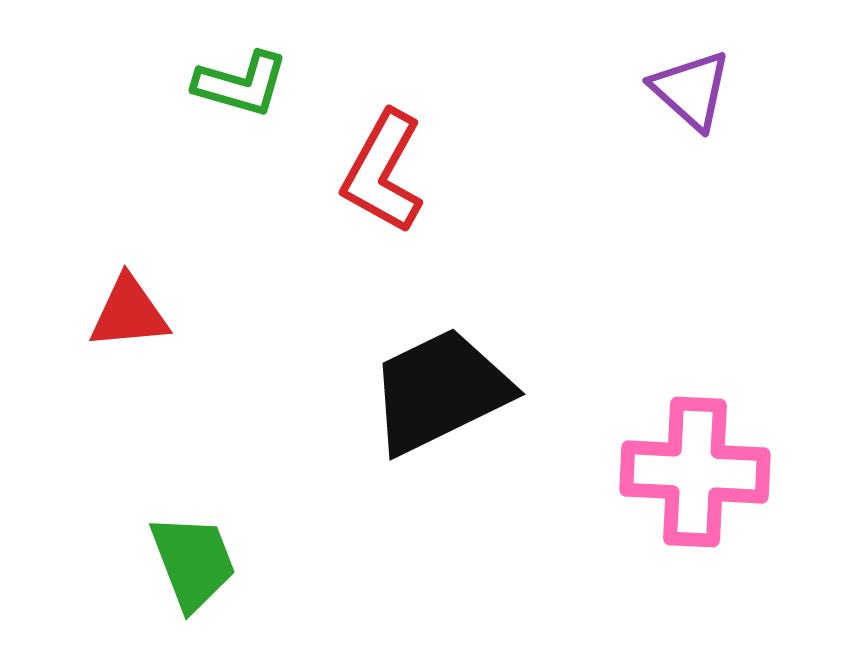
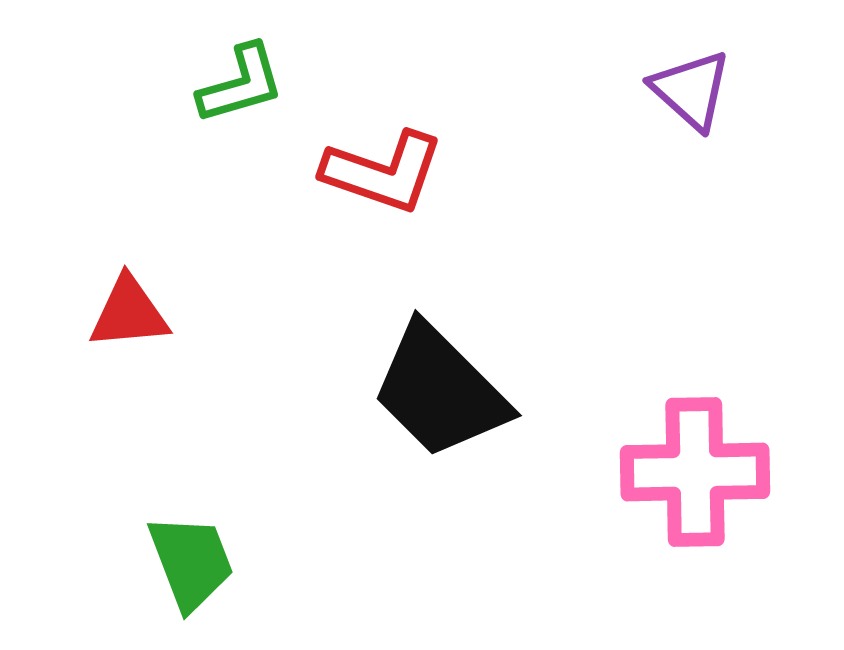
green L-shape: rotated 32 degrees counterclockwise
red L-shape: rotated 100 degrees counterclockwise
black trapezoid: rotated 109 degrees counterclockwise
pink cross: rotated 4 degrees counterclockwise
green trapezoid: moved 2 px left
